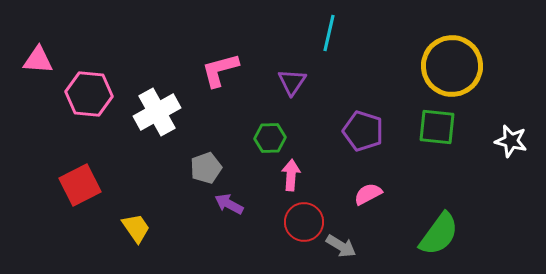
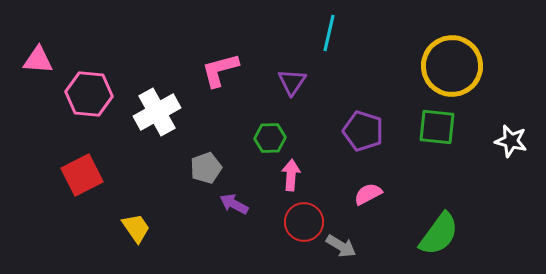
red square: moved 2 px right, 10 px up
purple arrow: moved 5 px right
